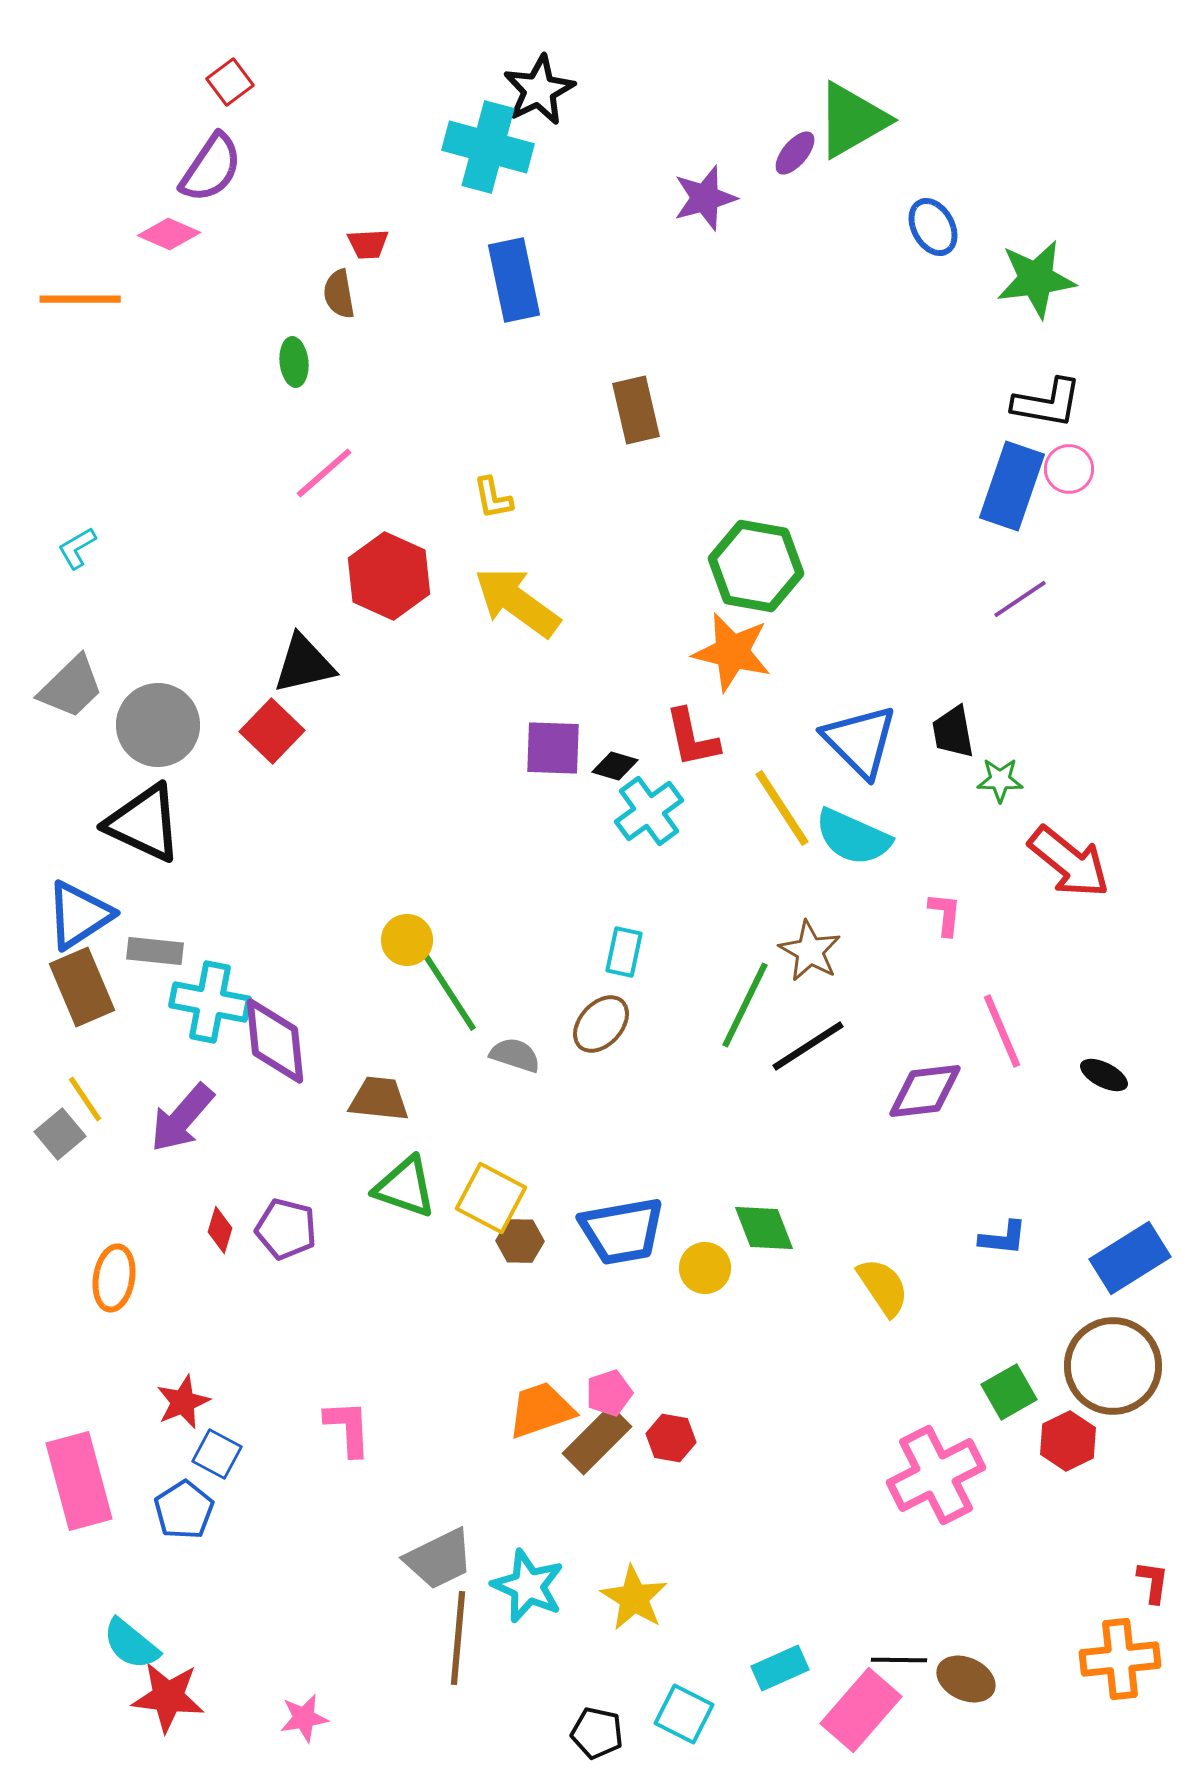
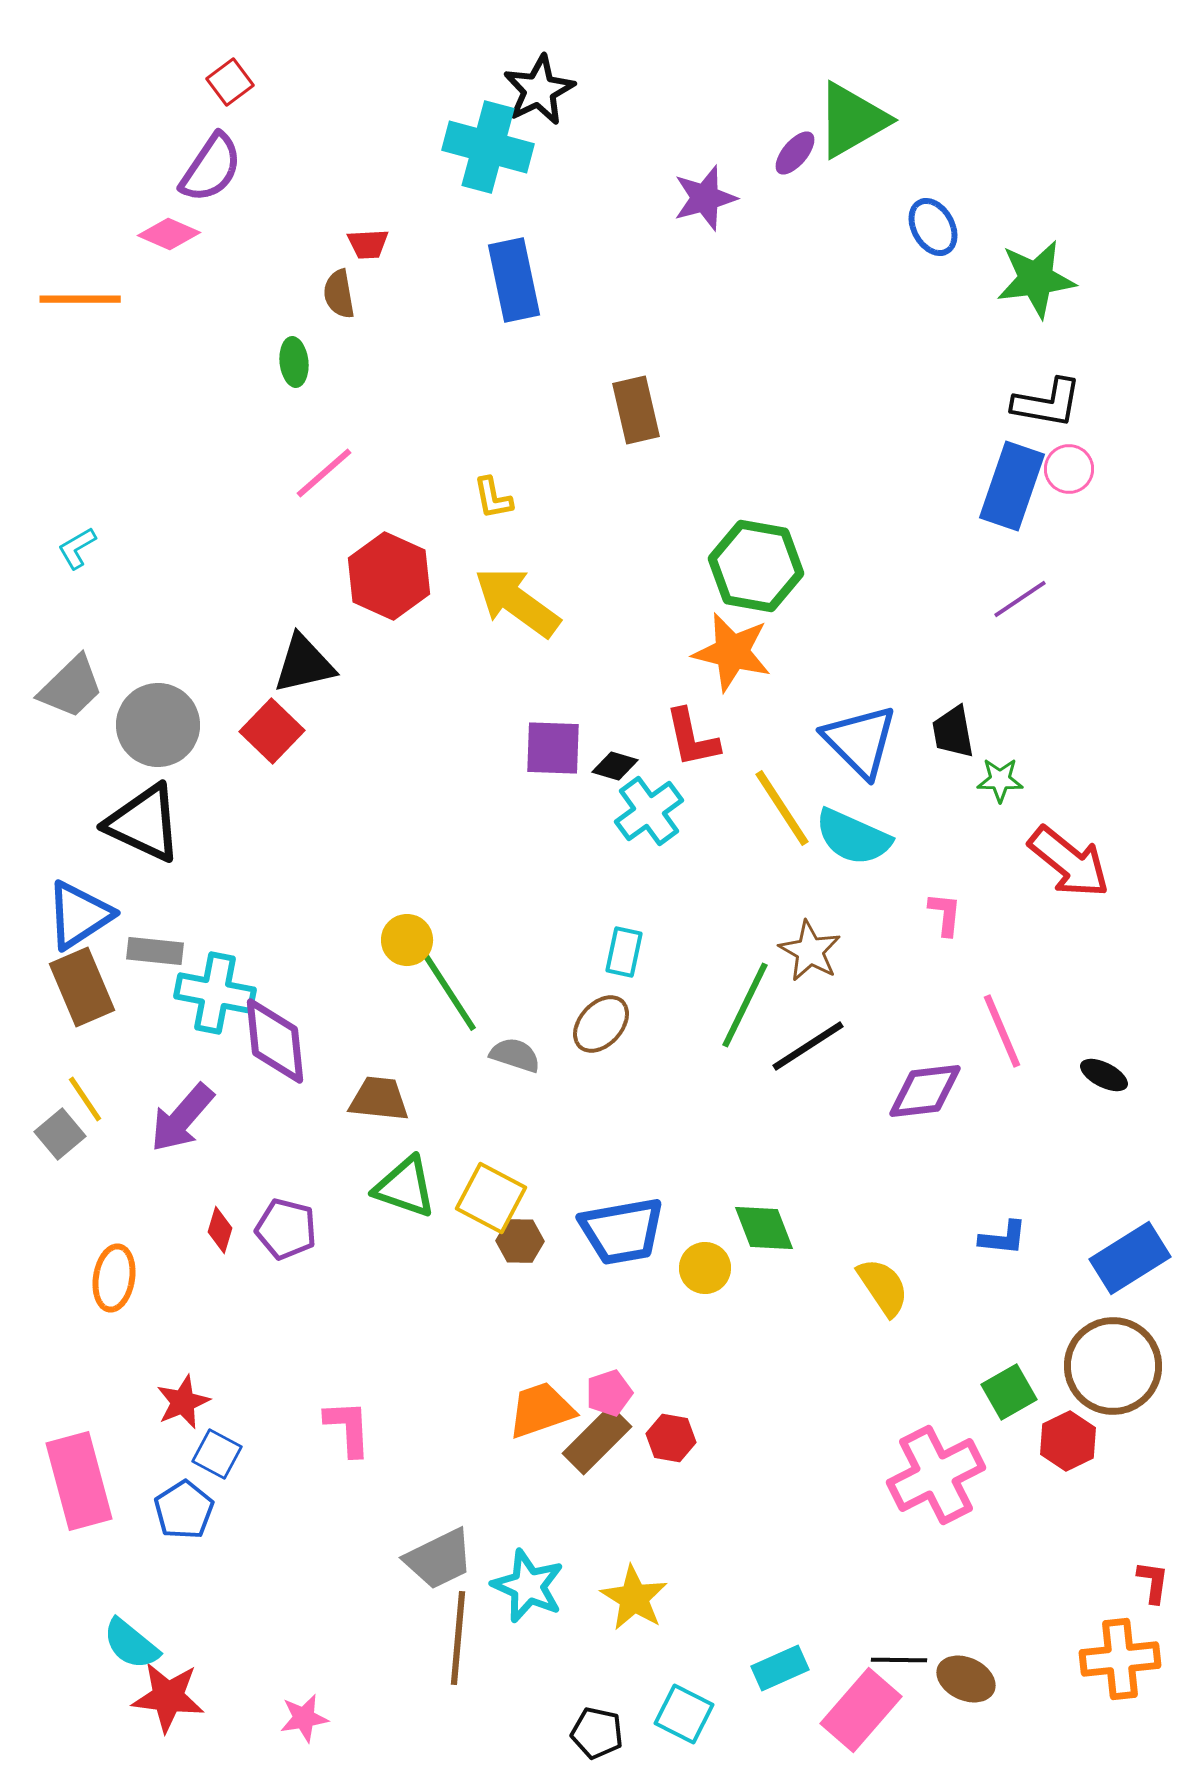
cyan cross at (210, 1002): moved 5 px right, 9 px up
